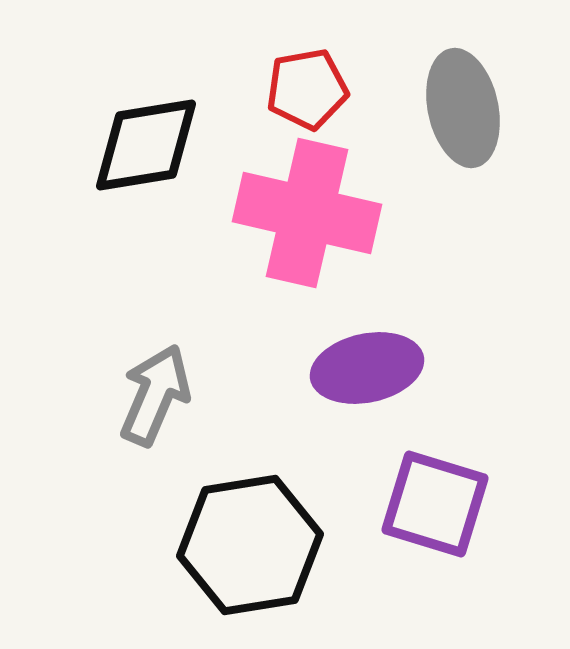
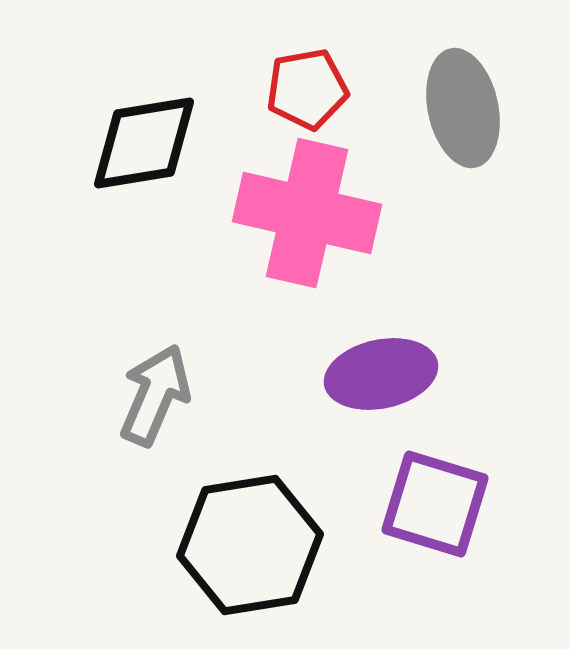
black diamond: moved 2 px left, 2 px up
purple ellipse: moved 14 px right, 6 px down
